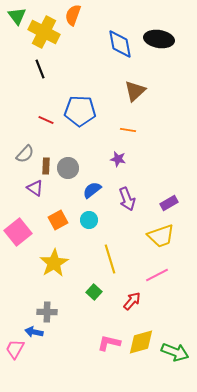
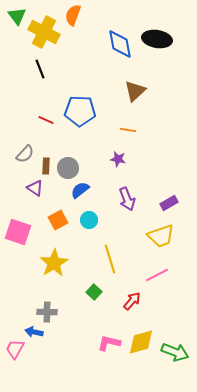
black ellipse: moved 2 px left
blue semicircle: moved 12 px left
pink square: rotated 32 degrees counterclockwise
